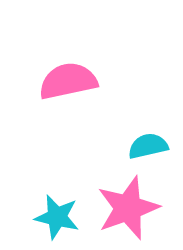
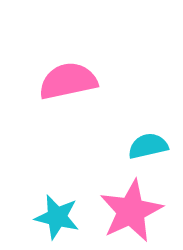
pink star: moved 3 px right, 3 px down; rotated 6 degrees counterclockwise
